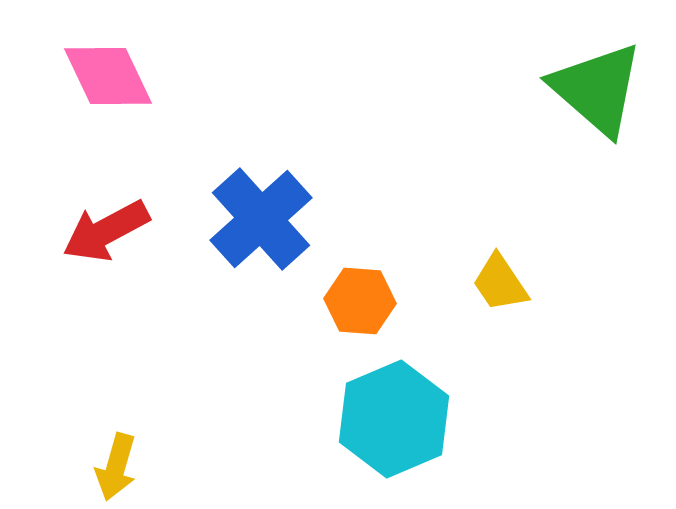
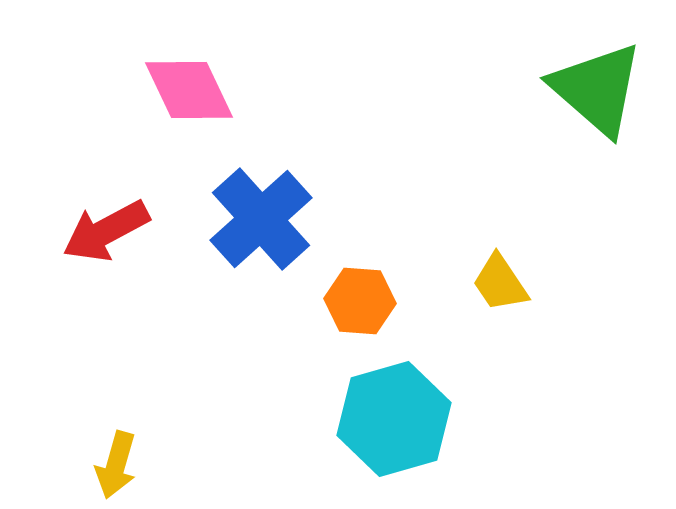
pink diamond: moved 81 px right, 14 px down
cyan hexagon: rotated 7 degrees clockwise
yellow arrow: moved 2 px up
